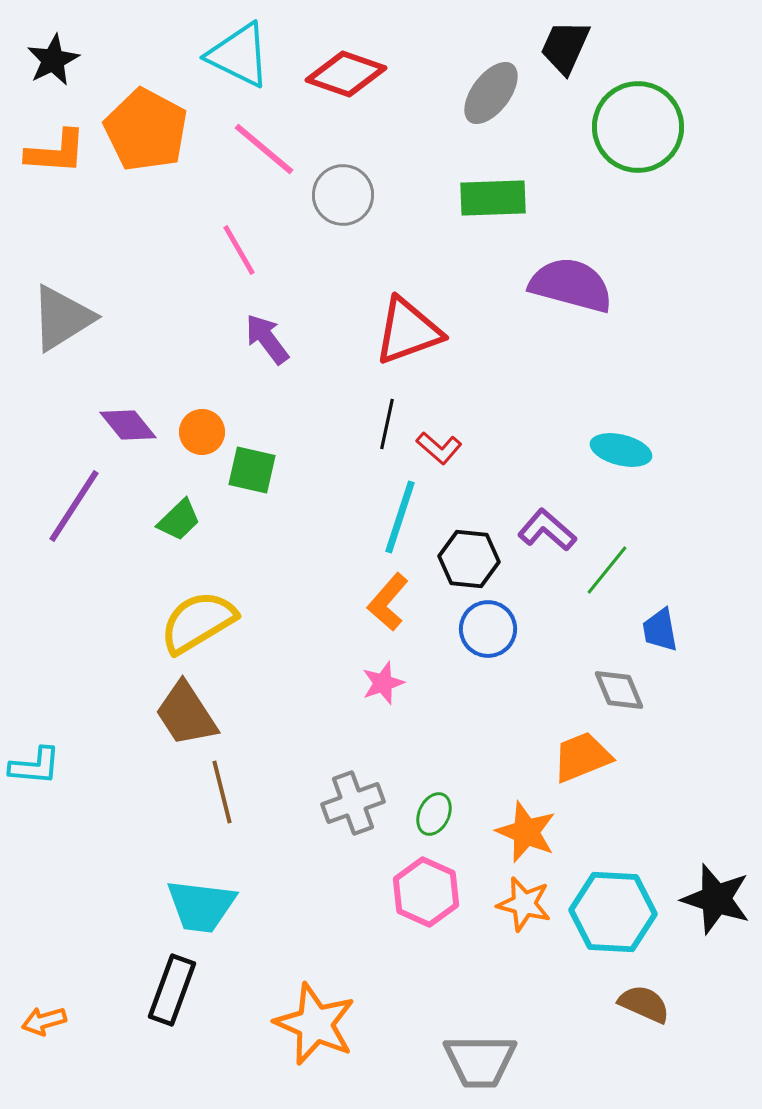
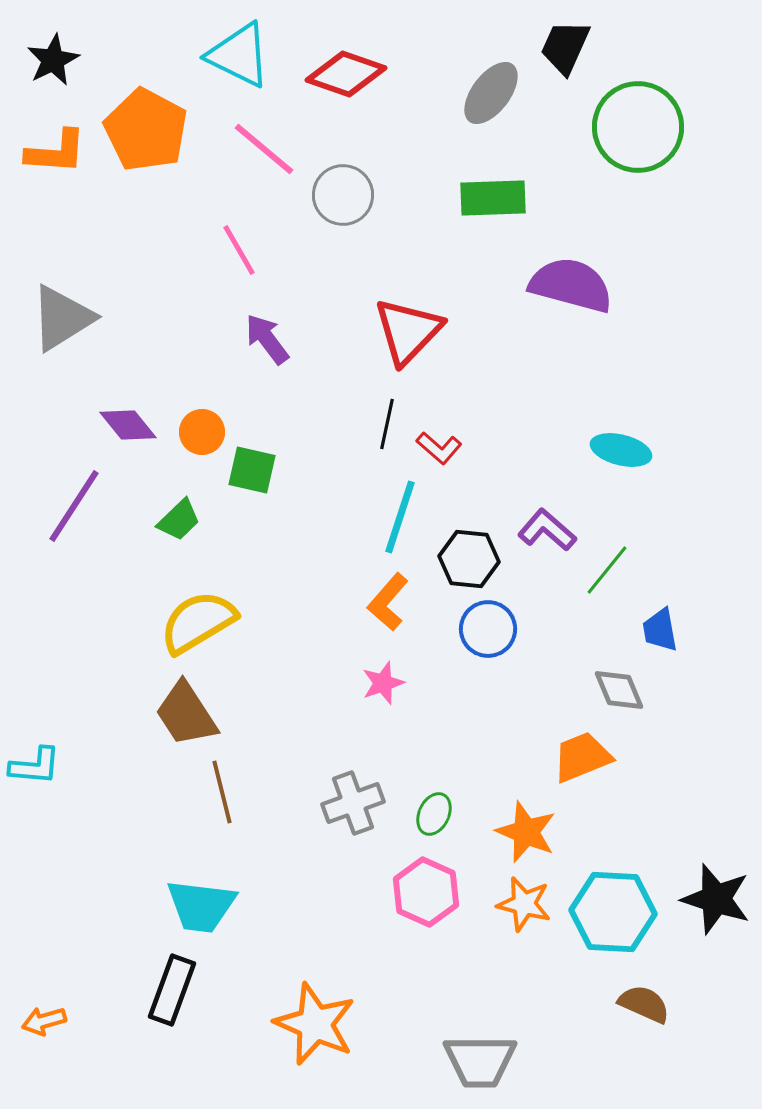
red triangle at (408, 331): rotated 26 degrees counterclockwise
